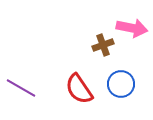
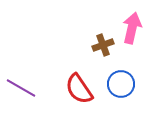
pink arrow: rotated 88 degrees counterclockwise
